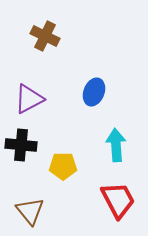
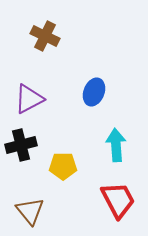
black cross: rotated 20 degrees counterclockwise
